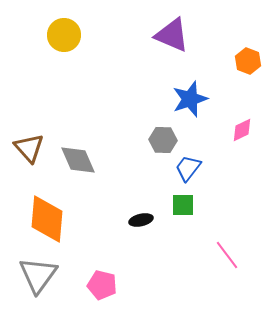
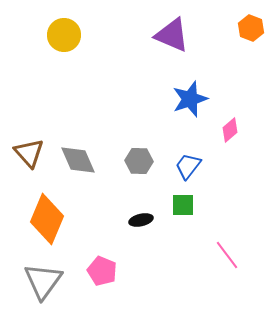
orange hexagon: moved 3 px right, 33 px up
pink diamond: moved 12 px left; rotated 15 degrees counterclockwise
gray hexagon: moved 24 px left, 21 px down
brown triangle: moved 5 px down
blue trapezoid: moved 2 px up
orange diamond: rotated 18 degrees clockwise
gray triangle: moved 5 px right, 6 px down
pink pentagon: moved 14 px up; rotated 8 degrees clockwise
